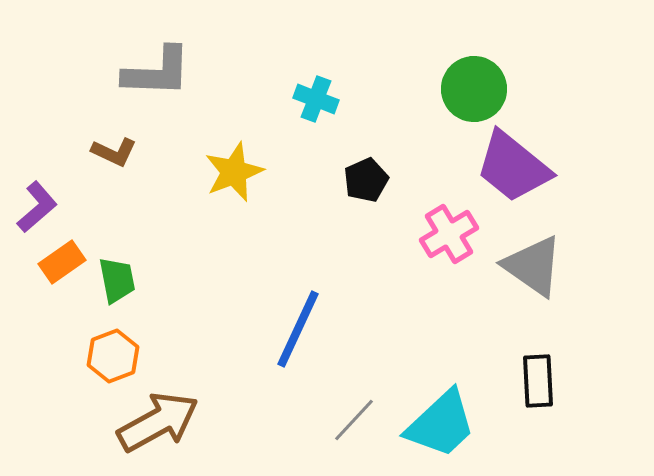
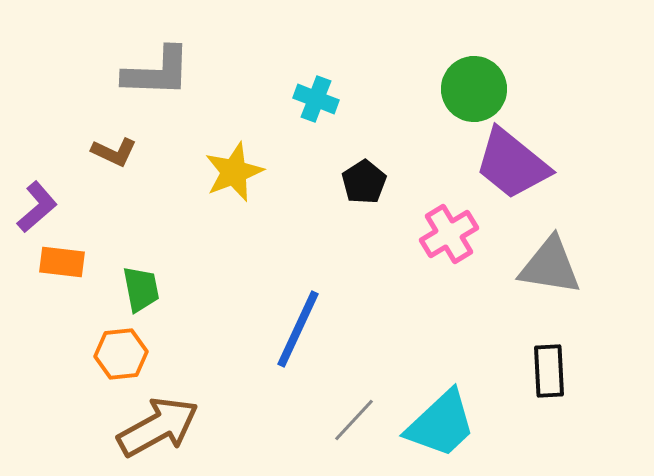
purple trapezoid: moved 1 px left, 3 px up
black pentagon: moved 2 px left, 2 px down; rotated 9 degrees counterclockwise
orange rectangle: rotated 42 degrees clockwise
gray triangle: moved 17 px right; rotated 26 degrees counterclockwise
green trapezoid: moved 24 px right, 9 px down
orange hexagon: moved 8 px right, 2 px up; rotated 15 degrees clockwise
black rectangle: moved 11 px right, 10 px up
brown arrow: moved 5 px down
